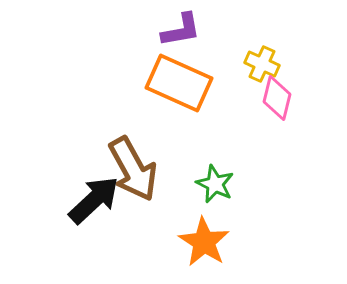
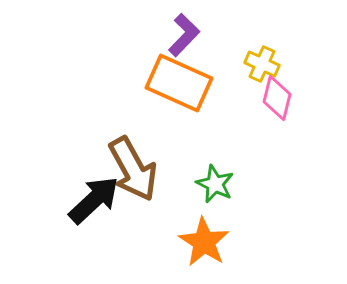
purple L-shape: moved 3 px right, 5 px down; rotated 36 degrees counterclockwise
